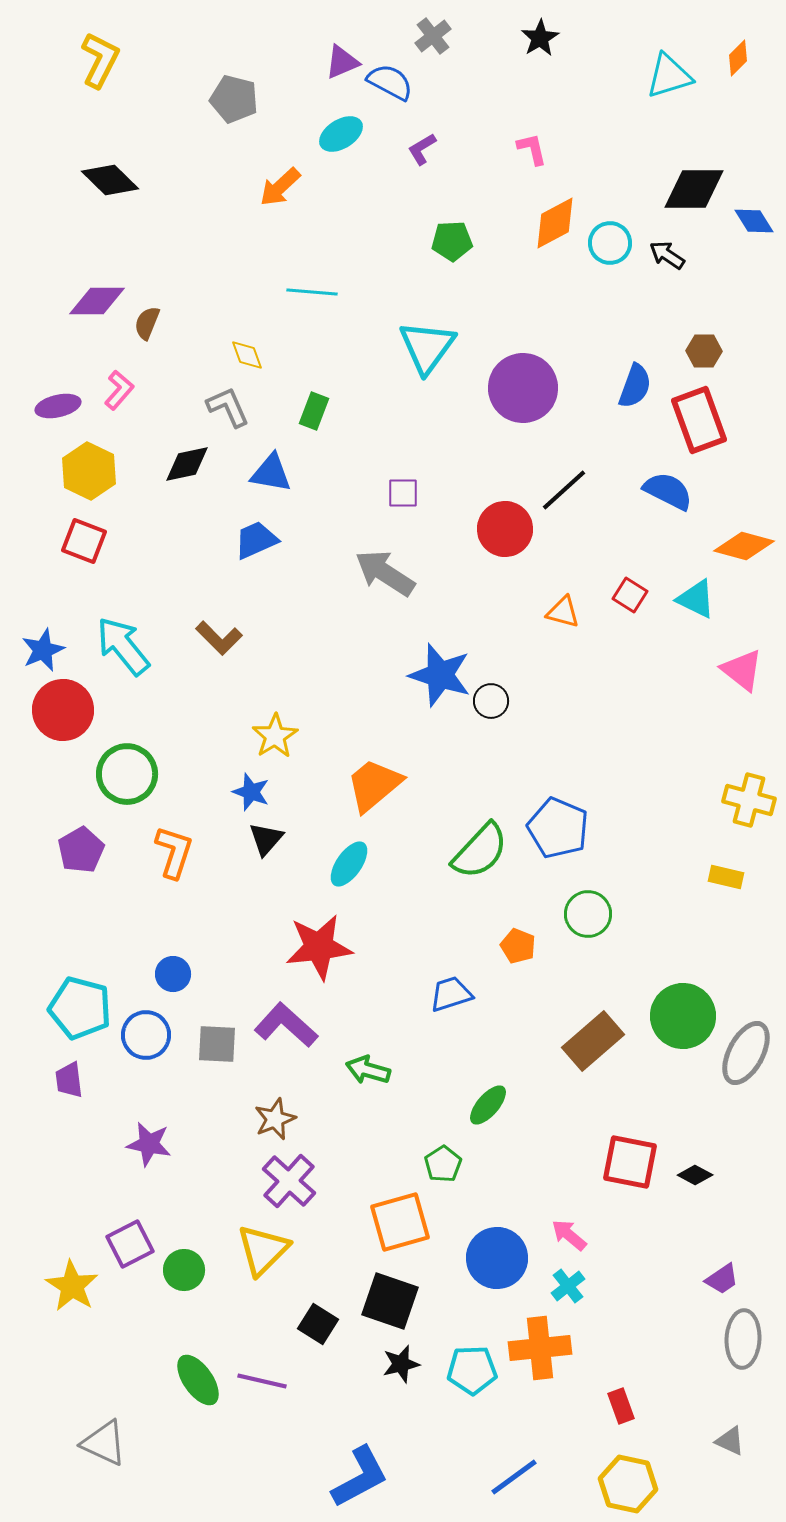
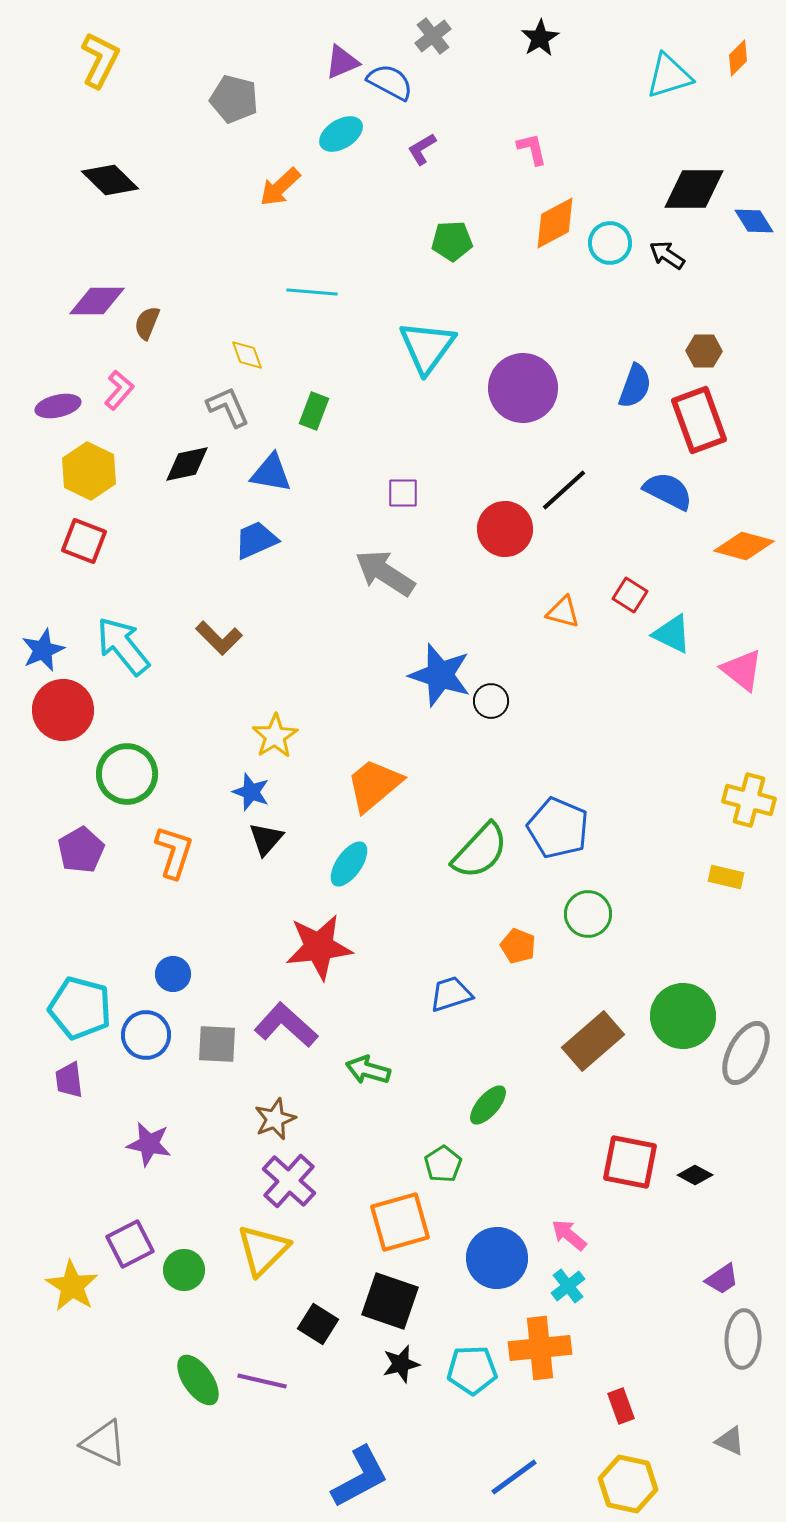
cyan triangle at (696, 599): moved 24 px left, 35 px down
